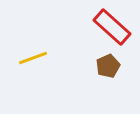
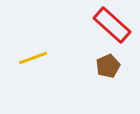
red rectangle: moved 2 px up
